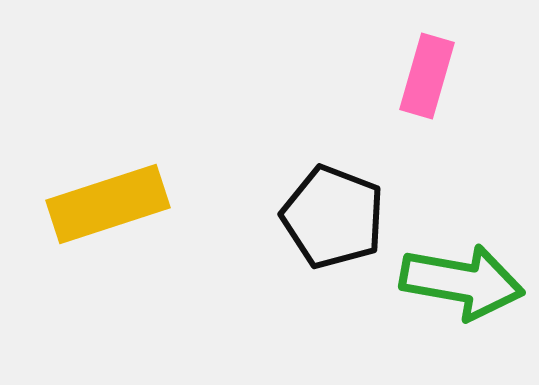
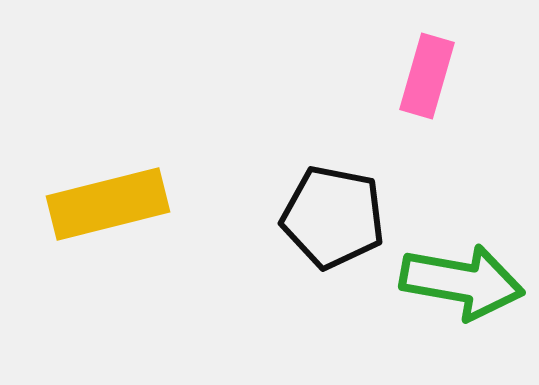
yellow rectangle: rotated 4 degrees clockwise
black pentagon: rotated 10 degrees counterclockwise
